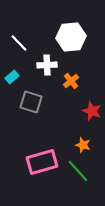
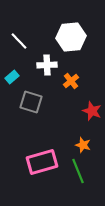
white line: moved 2 px up
green line: rotated 20 degrees clockwise
